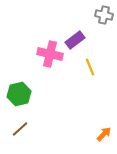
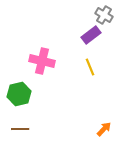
gray cross: rotated 18 degrees clockwise
purple rectangle: moved 16 px right, 5 px up
pink cross: moved 8 px left, 7 px down
brown line: rotated 42 degrees clockwise
orange arrow: moved 5 px up
